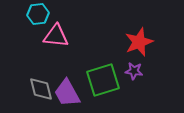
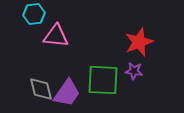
cyan hexagon: moved 4 px left
green square: rotated 20 degrees clockwise
purple trapezoid: rotated 116 degrees counterclockwise
